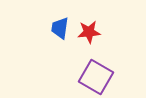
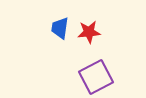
purple square: rotated 32 degrees clockwise
